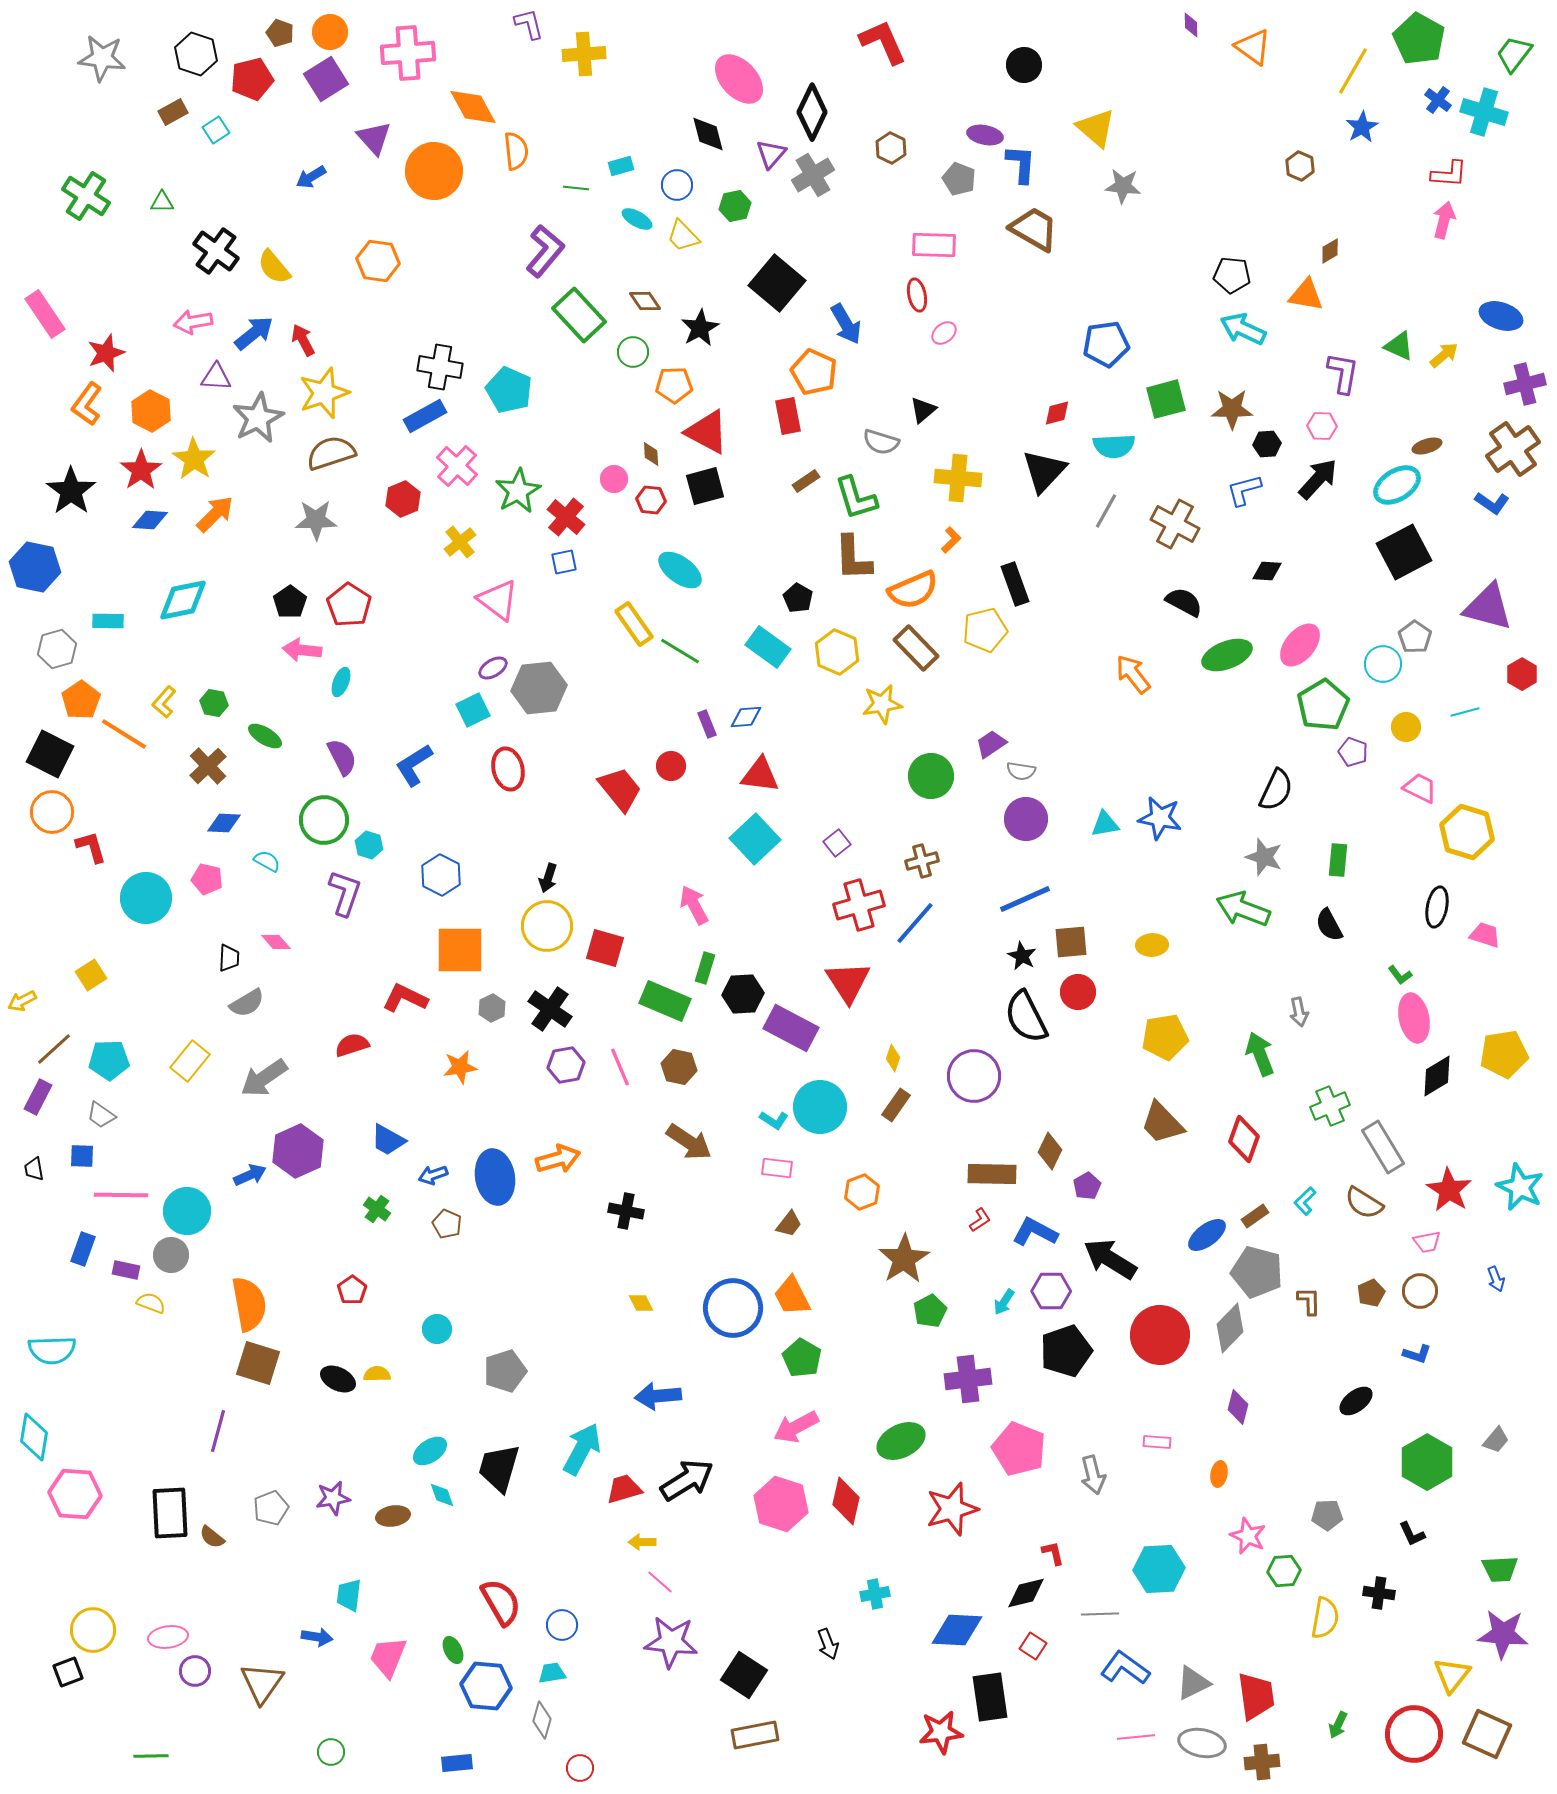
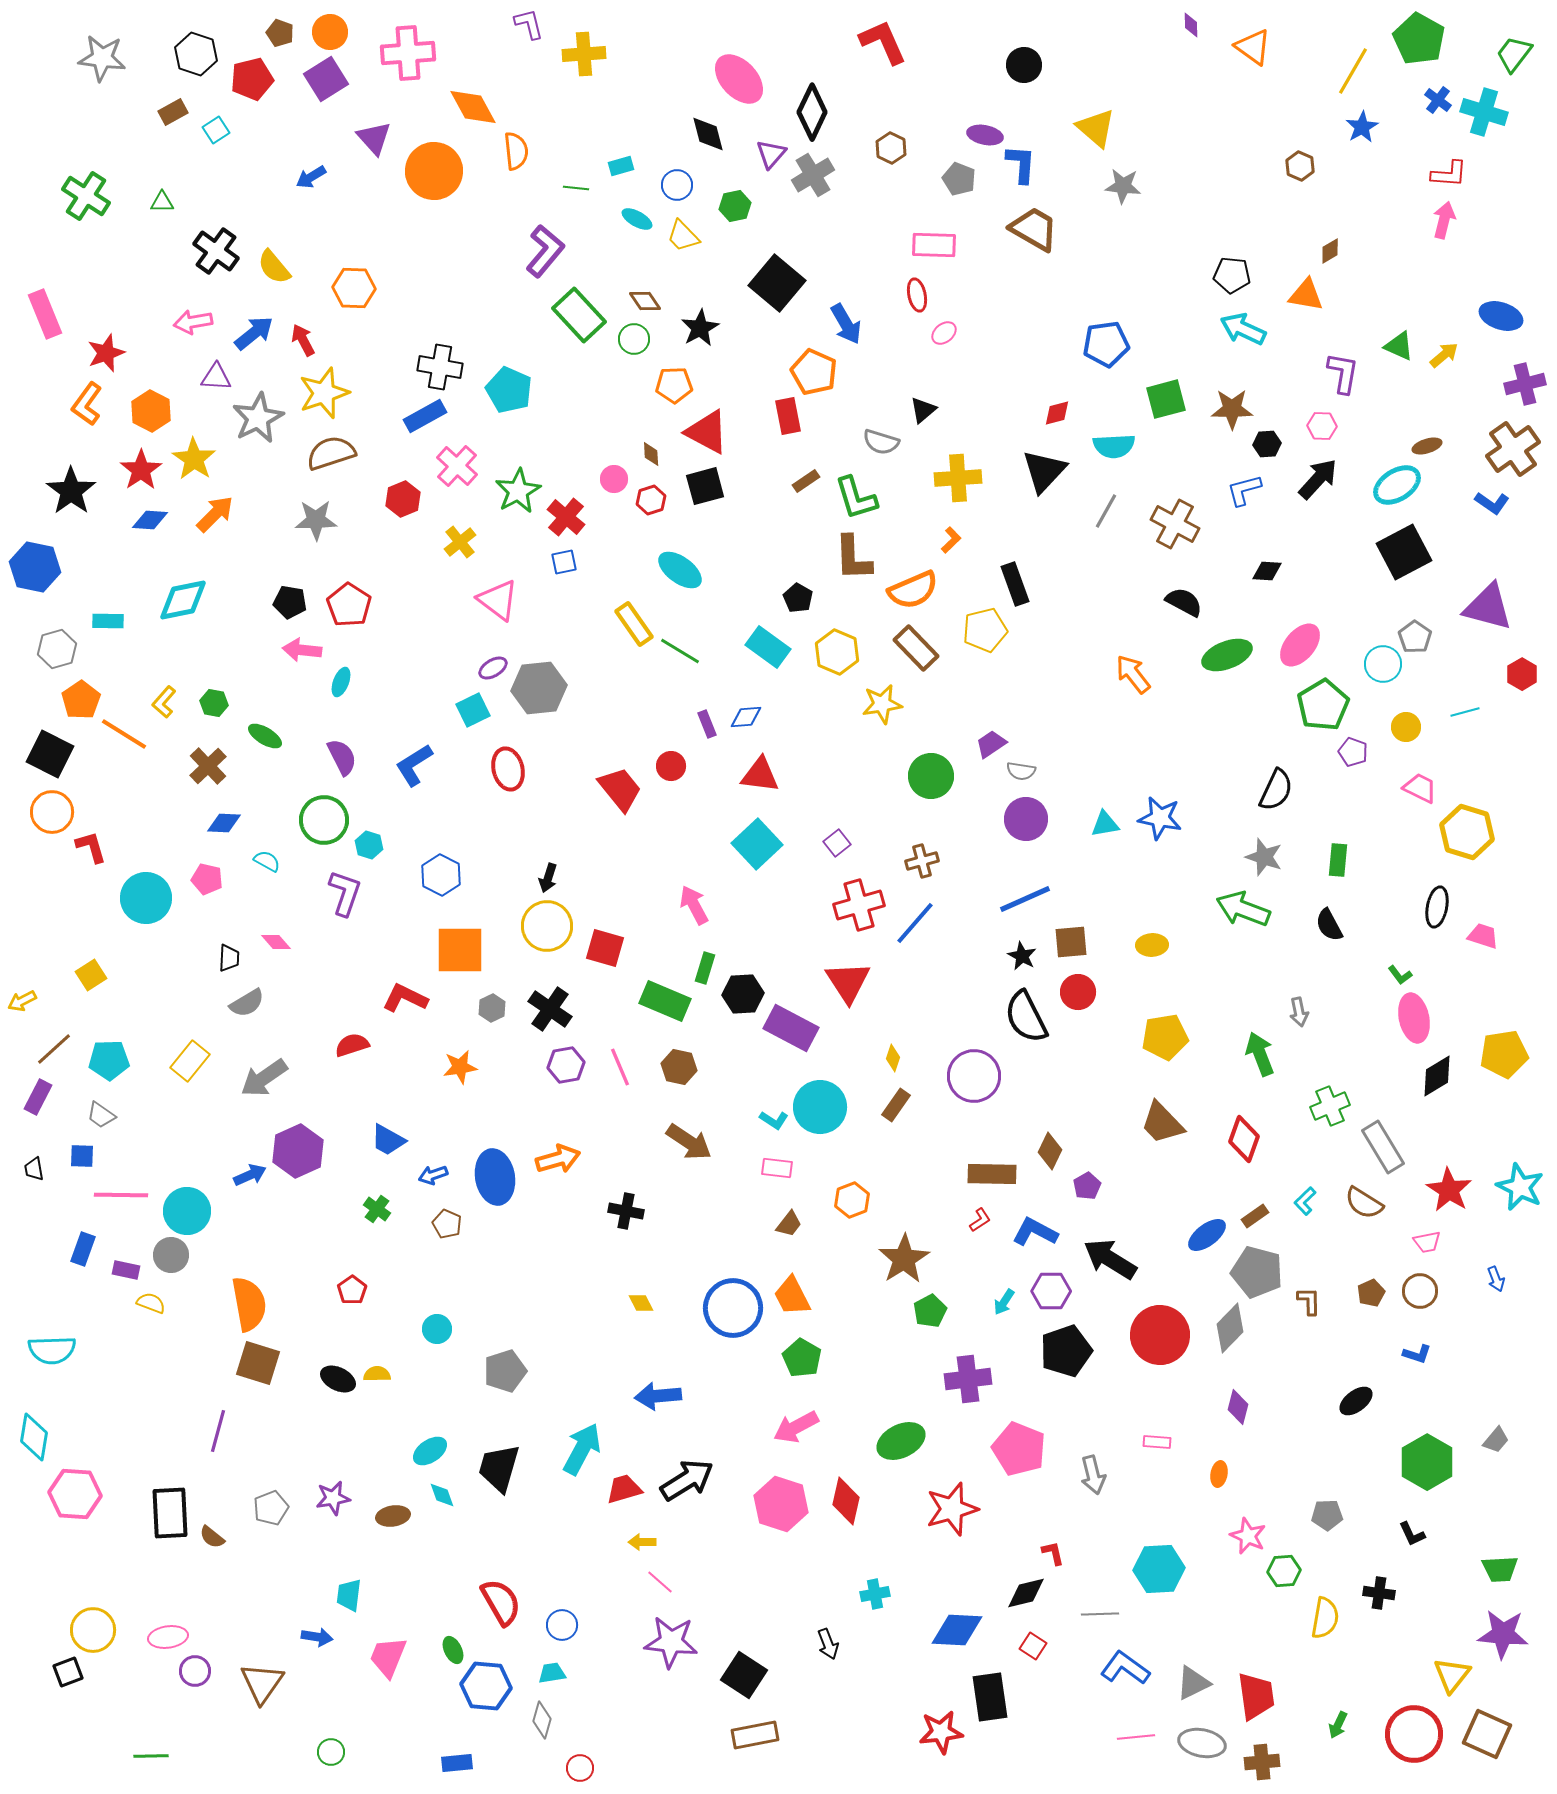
orange hexagon at (378, 261): moved 24 px left, 27 px down; rotated 6 degrees counterclockwise
pink rectangle at (45, 314): rotated 12 degrees clockwise
green circle at (633, 352): moved 1 px right, 13 px up
yellow cross at (958, 478): rotated 9 degrees counterclockwise
red hexagon at (651, 500): rotated 24 degrees counterclockwise
black pentagon at (290, 602): rotated 28 degrees counterclockwise
cyan square at (755, 839): moved 2 px right, 5 px down
pink trapezoid at (1485, 935): moved 2 px left, 1 px down
orange hexagon at (862, 1192): moved 10 px left, 8 px down
